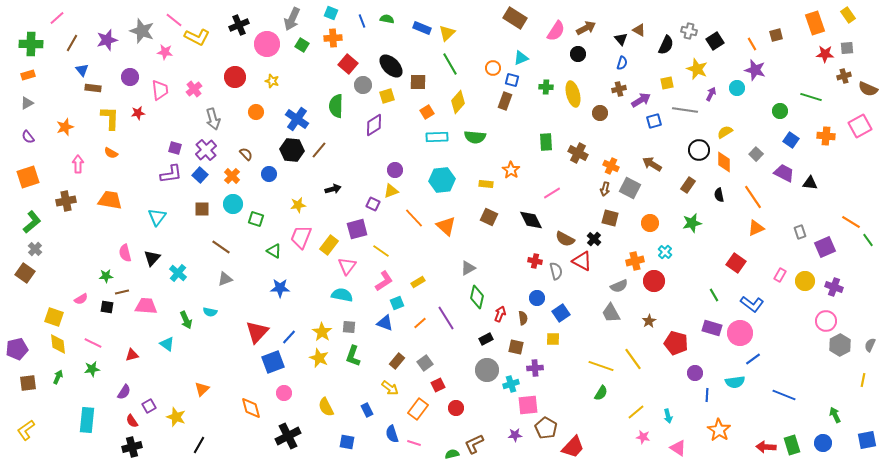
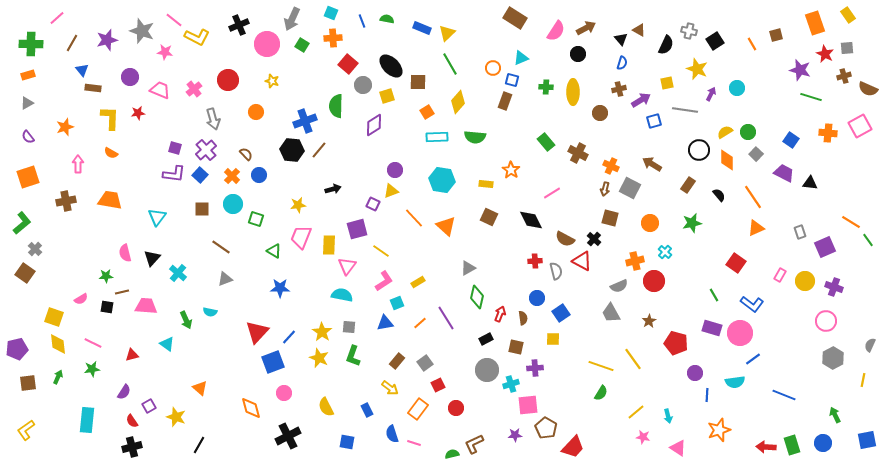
red star at (825, 54): rotated 24 degrees clockwise
purple star at (755, 70): moved 45 px right
red circle at (235, 77): moved 7 px left, 3 px down
pink trapezoid at (160, 90): rotated 60 degrees counterclockwise
yellow ellipse at (573, 94): moved 2 px up; rotated 15 degrees clockwise
green circle at (780, 111): moved 32 px left, 21 px down
blue cross at (297, 119): moved 8 px right, 2 px down; rotated 35 degrees clockwise
orange cross at (826, 136): moved 2 px right, 3 px up
green rectangle at (546, 142): rotated 36 degrees counterclockwise
orange diamond at (724, 162): moved 3 px right, 2 px up
purple L-shape at (171, 174): moved 3 px right; rotated 15 degrees clockwise
blue circle at (269, 174): moved 10 px left, 1 px down
cyan hexagon at (442, 180): rotated 15 degrees clockwise
black semicircle at (719, 195): rotated 152 degrees clockwise
green L-shape at (32, 222): moved 10 px left, 1 px down
yellow rectangle at (329, 245): rotated 36 degrees counterclockwise
red cross at (535, 261): rotated 16 degrees counterclockwise
blue triangle at (385, 323): rotated 30 degrees counterclockwise
gray hexagon at (840, 345): moved 7 px left, 13 px down
orange triangle at (202, 389): moved 2 px left, 1 px up; rotated 35 degrees counterclockwise
orange star at (719, 430): rotated 20 degrees clockwise
